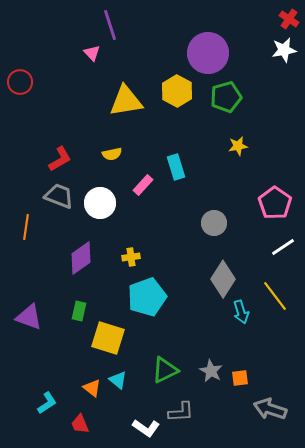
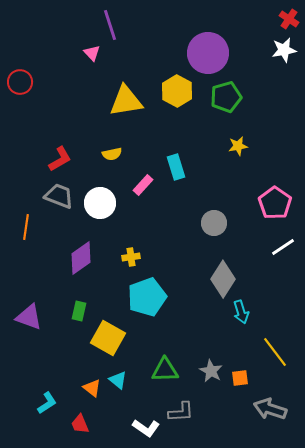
yellow line: moved 56 px down
yellow square: rotated 12 degrees clockwise
green triangle: rotated 24 degrees clockwise
